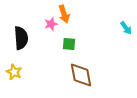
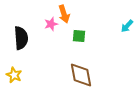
cyan arrow: moved 1 px right, 2 px up; rotated 80 degrees clockwise
green square: moved 10 px right, 8 px up
yellow star: moved 3 px down
